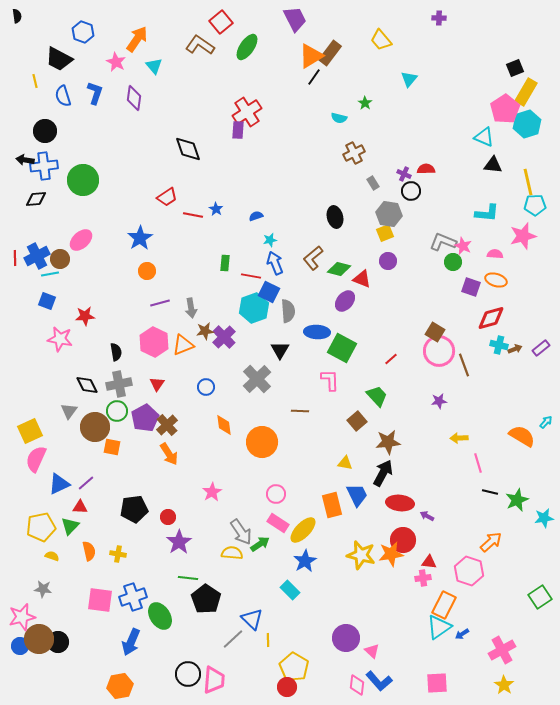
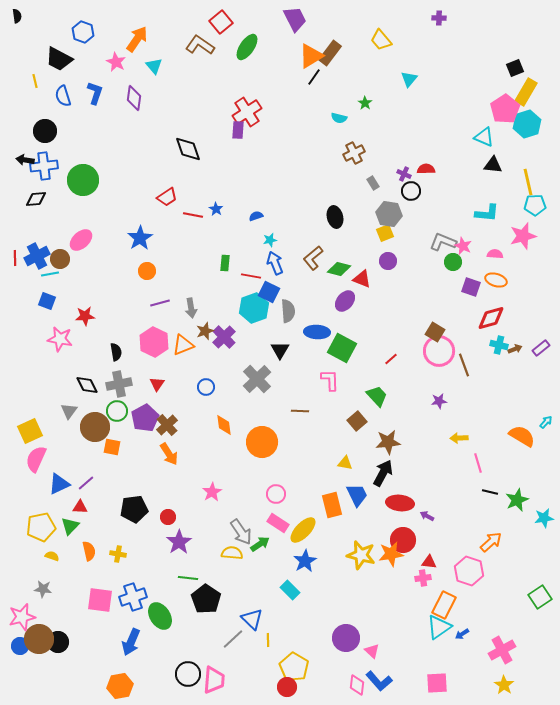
brown star at (205, 331): rotated 12 degrees counterclockwise
